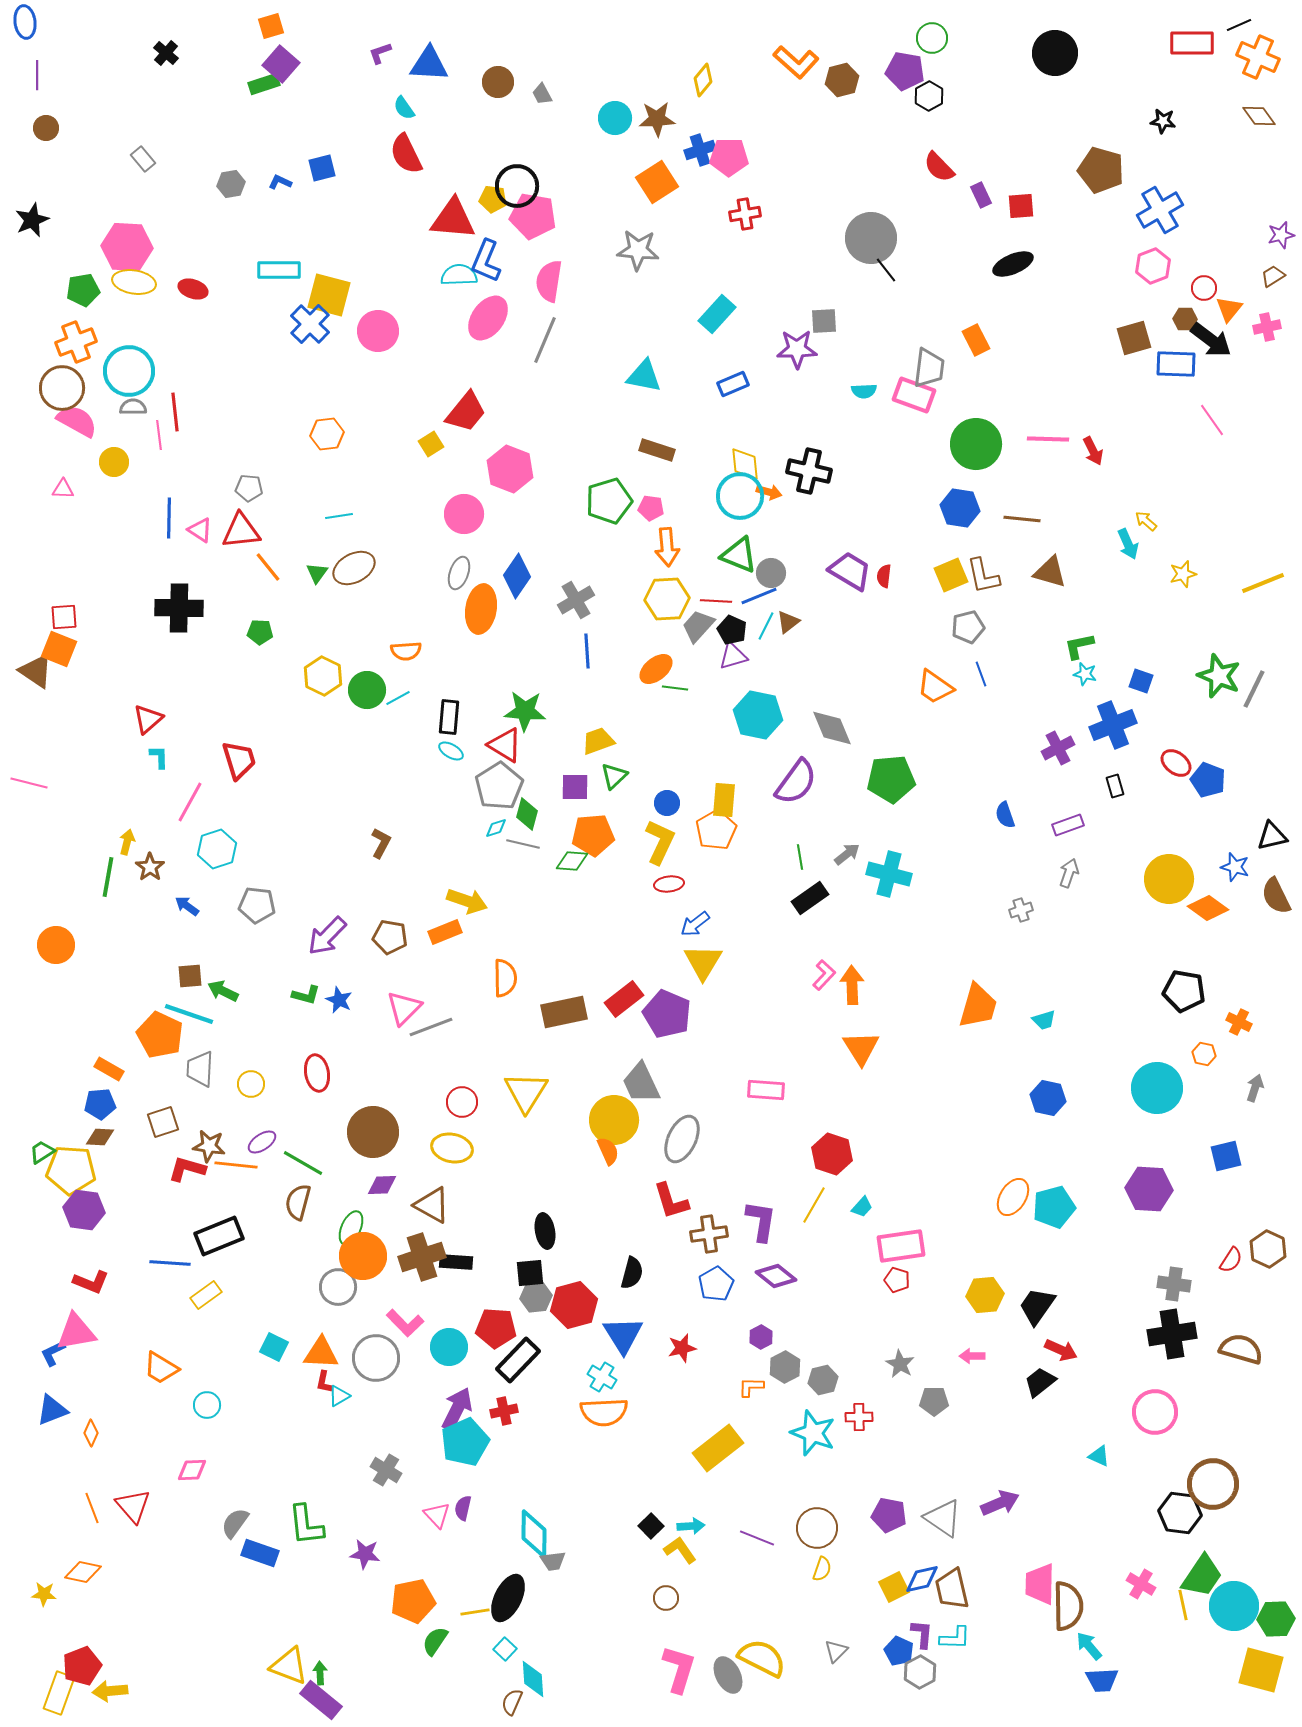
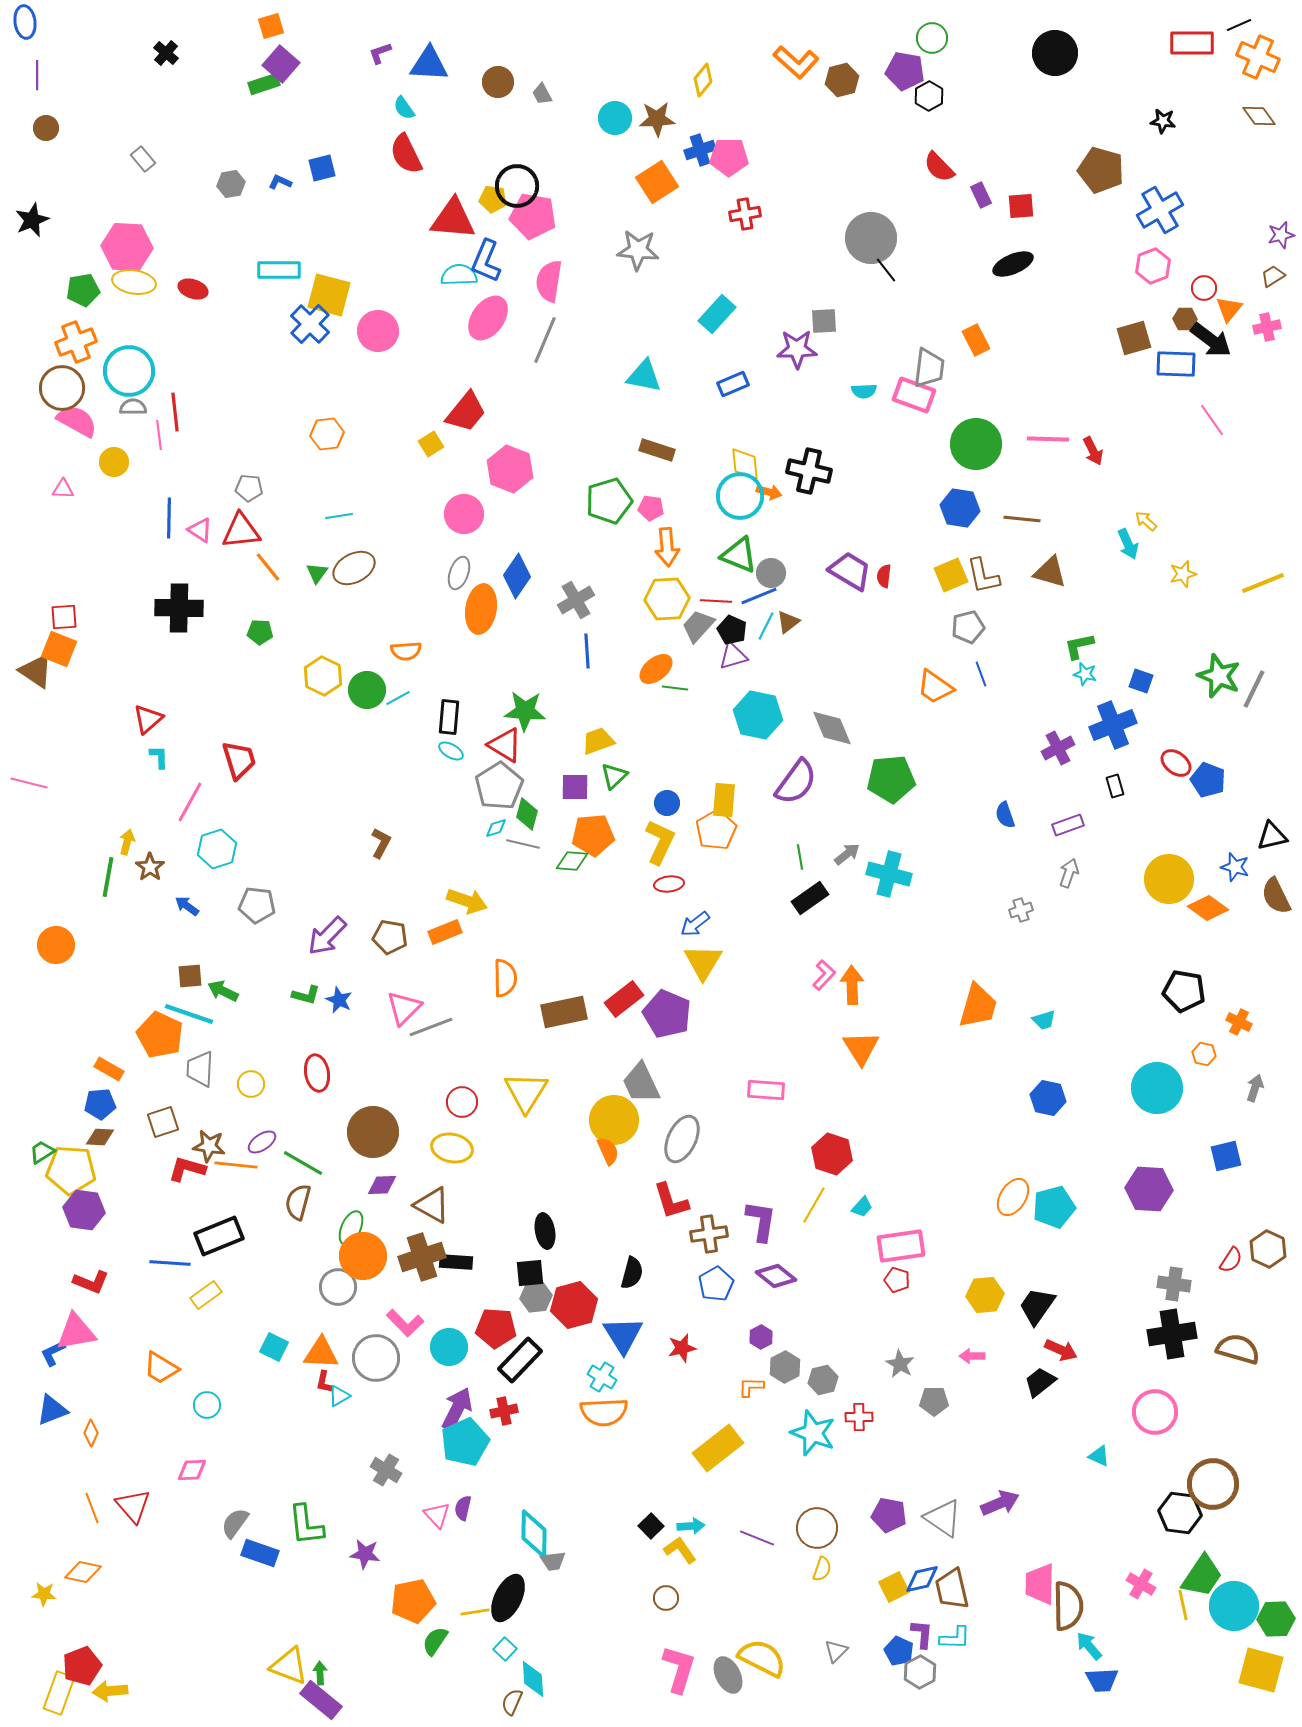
brown semicircle at (1241, 1349): moved 3 px left
black rectangle at (518, 1360): moved 2 px right
